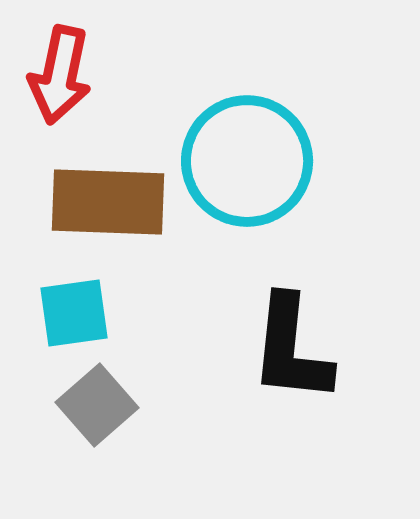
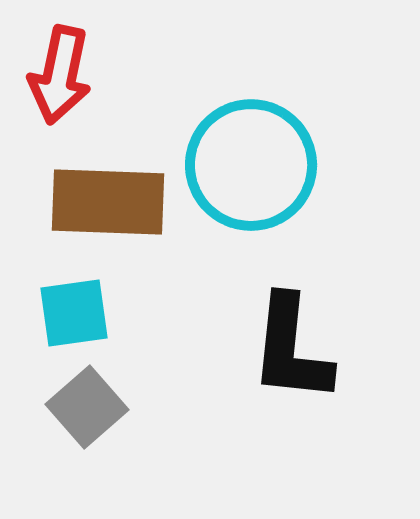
cyan circle: moved 4 px right, 4 px down
gray square: moved 10 px left, 2 px down
